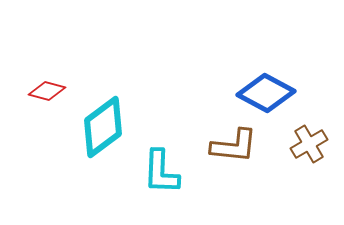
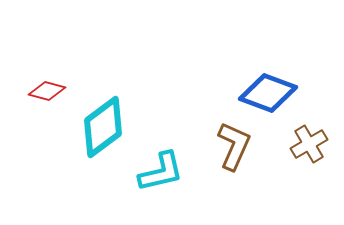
blue diamond: moved 2 px right; rotated 8 degrees counterclockwise
brown L-shape: rotated 72 degrees counterclockwise
cyan L-shape: rotated 105 degrees counterclockwise
